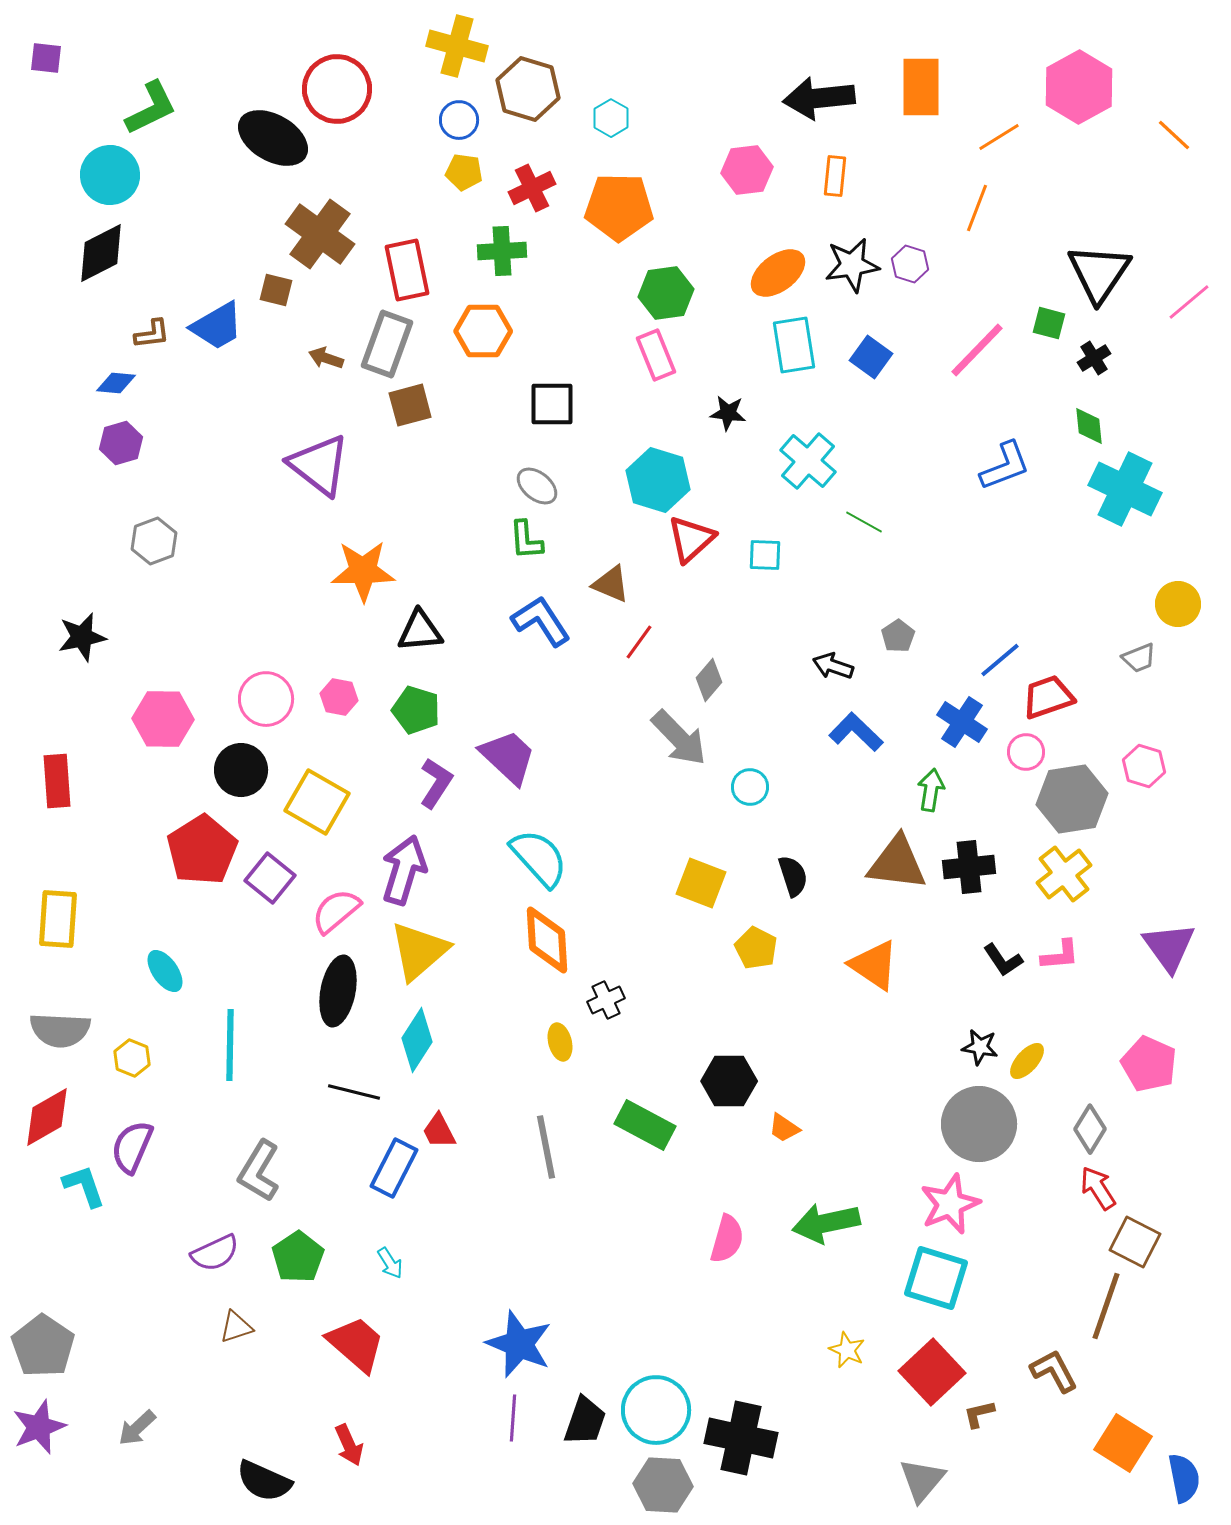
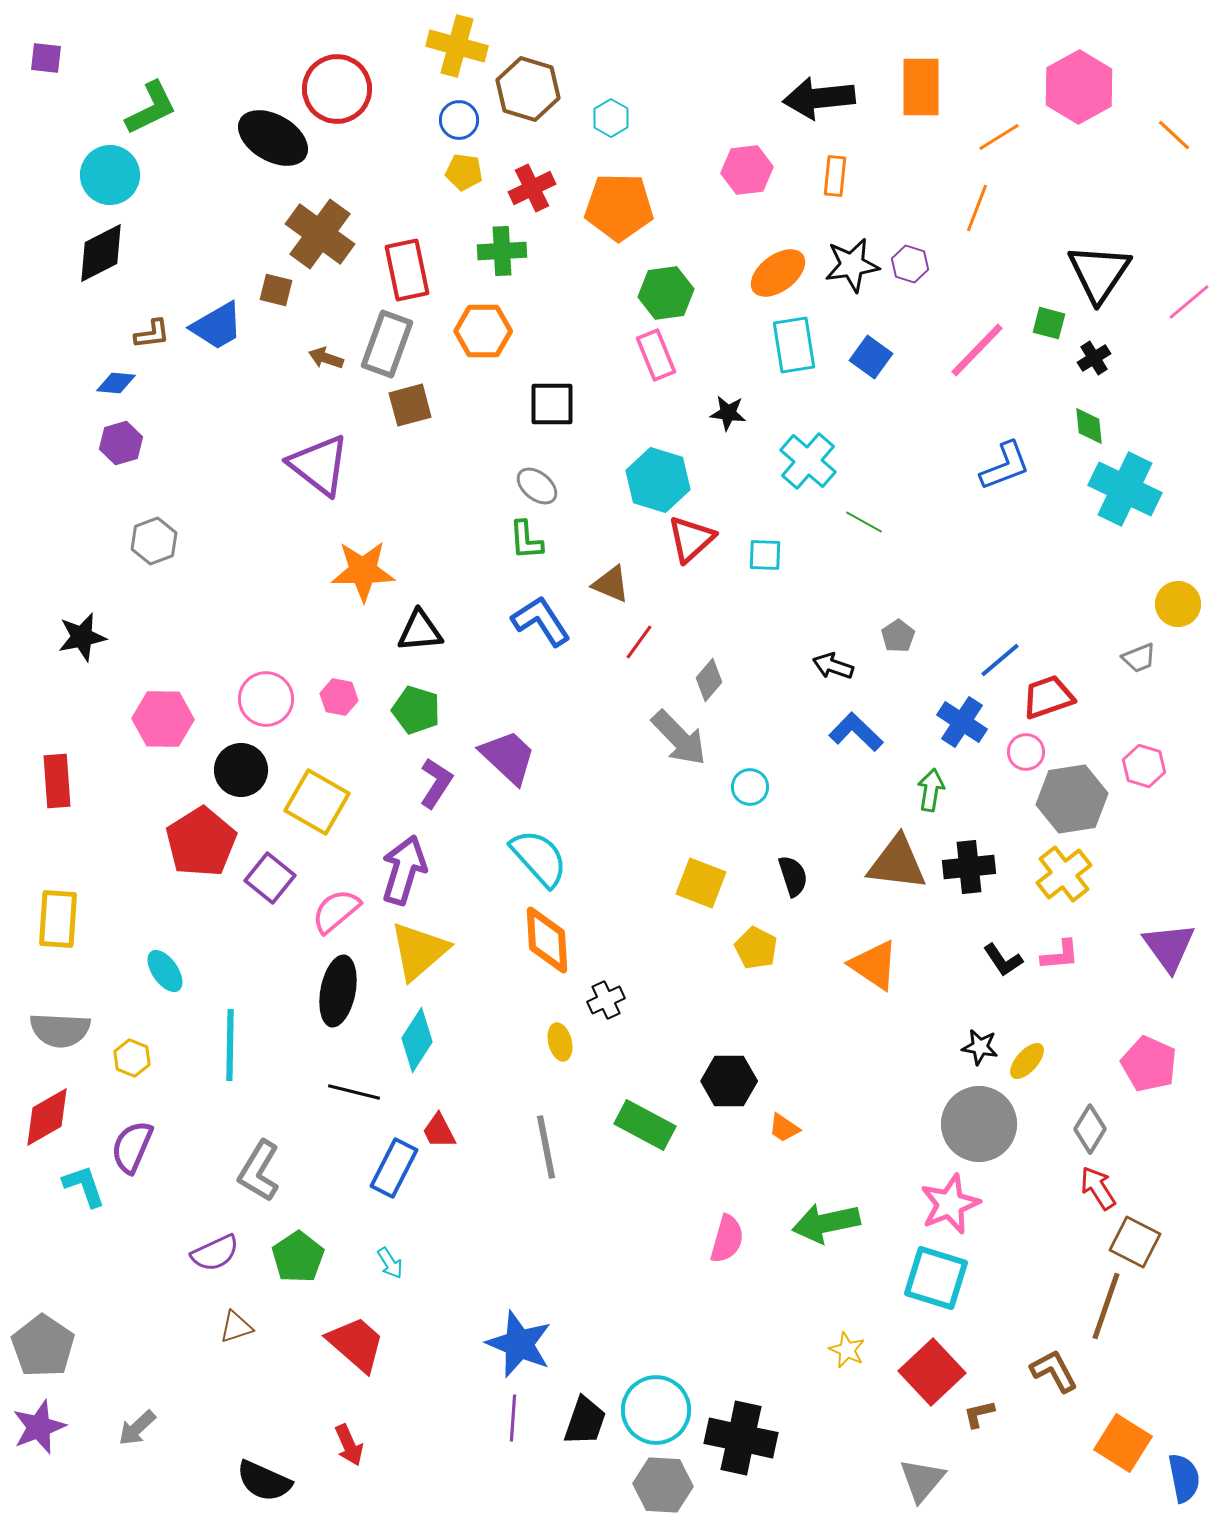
red pentagon at (202, 850): moved 1 px left, 8 px up
